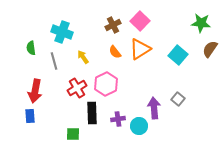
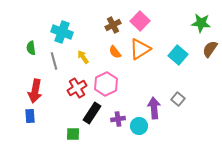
black rectangle: rotated 35 degrees clockwise
